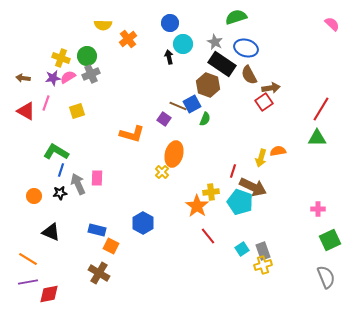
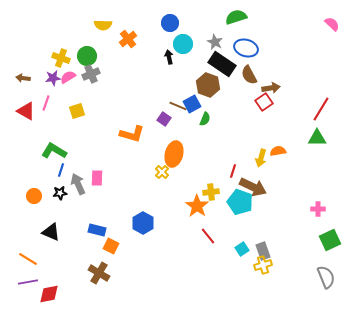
green L-shape at (56, 152): moved 2 px left, 1 px up
